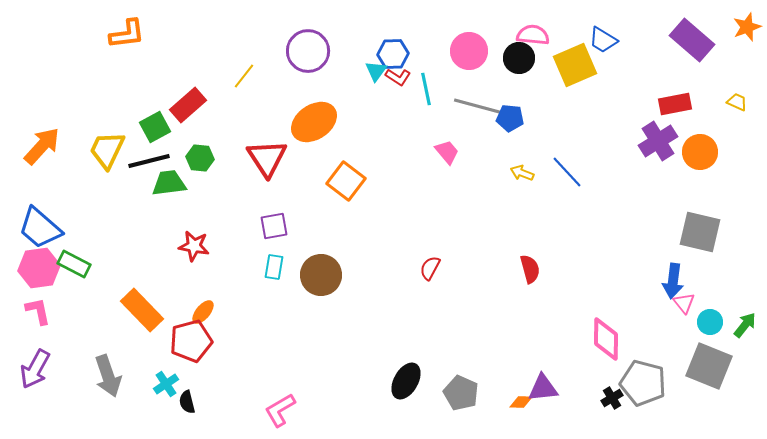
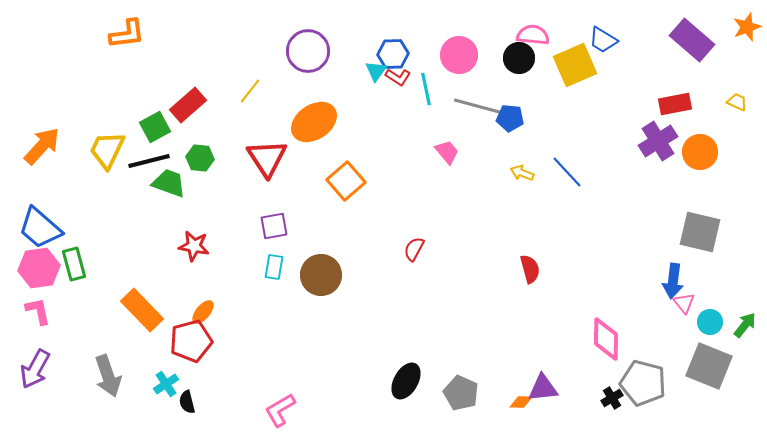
pink circle at (469, 51): moved 10 px left, 4 px down
yellow line at (244, 76): moved 6 px right, 15 px down
orange square at (346, 181): rotated 12 degrees clockwise
green trapezoid at (169, 183): rotated 27 degrees clockwise
green rectangle at (74, 264): rotated 48 degrees clockwise
red semicircle at (430, 268): moved 16 px left, 19 px up
